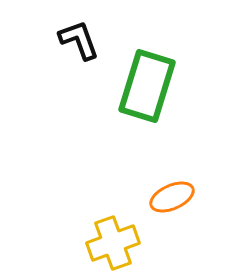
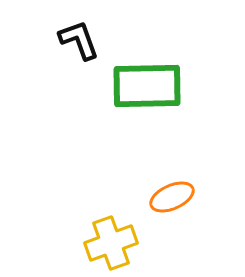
green rectangle: rotated 72 degrees clockwise
yellow cross: moved 2 px left
